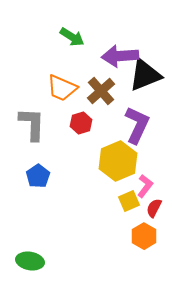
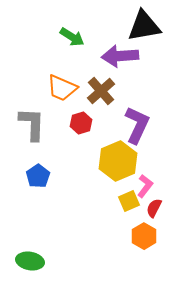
black triangle: moved 1 px left, 49 px up; rotated 12 degrees clockwise
